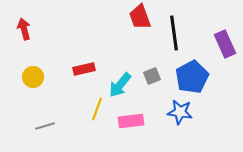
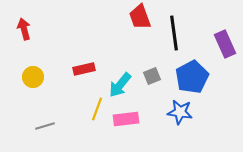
pink rectangle: moved 5 px left, 2 px up
